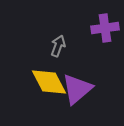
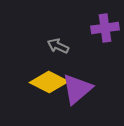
gray arrow: rotated 85 degrees counterclockwise
yellow diamond: rotated 36 degrees counterclockwise
